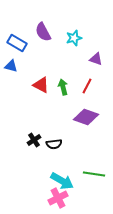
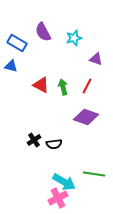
cyan arrow: moved 2 px right, 1 px down
